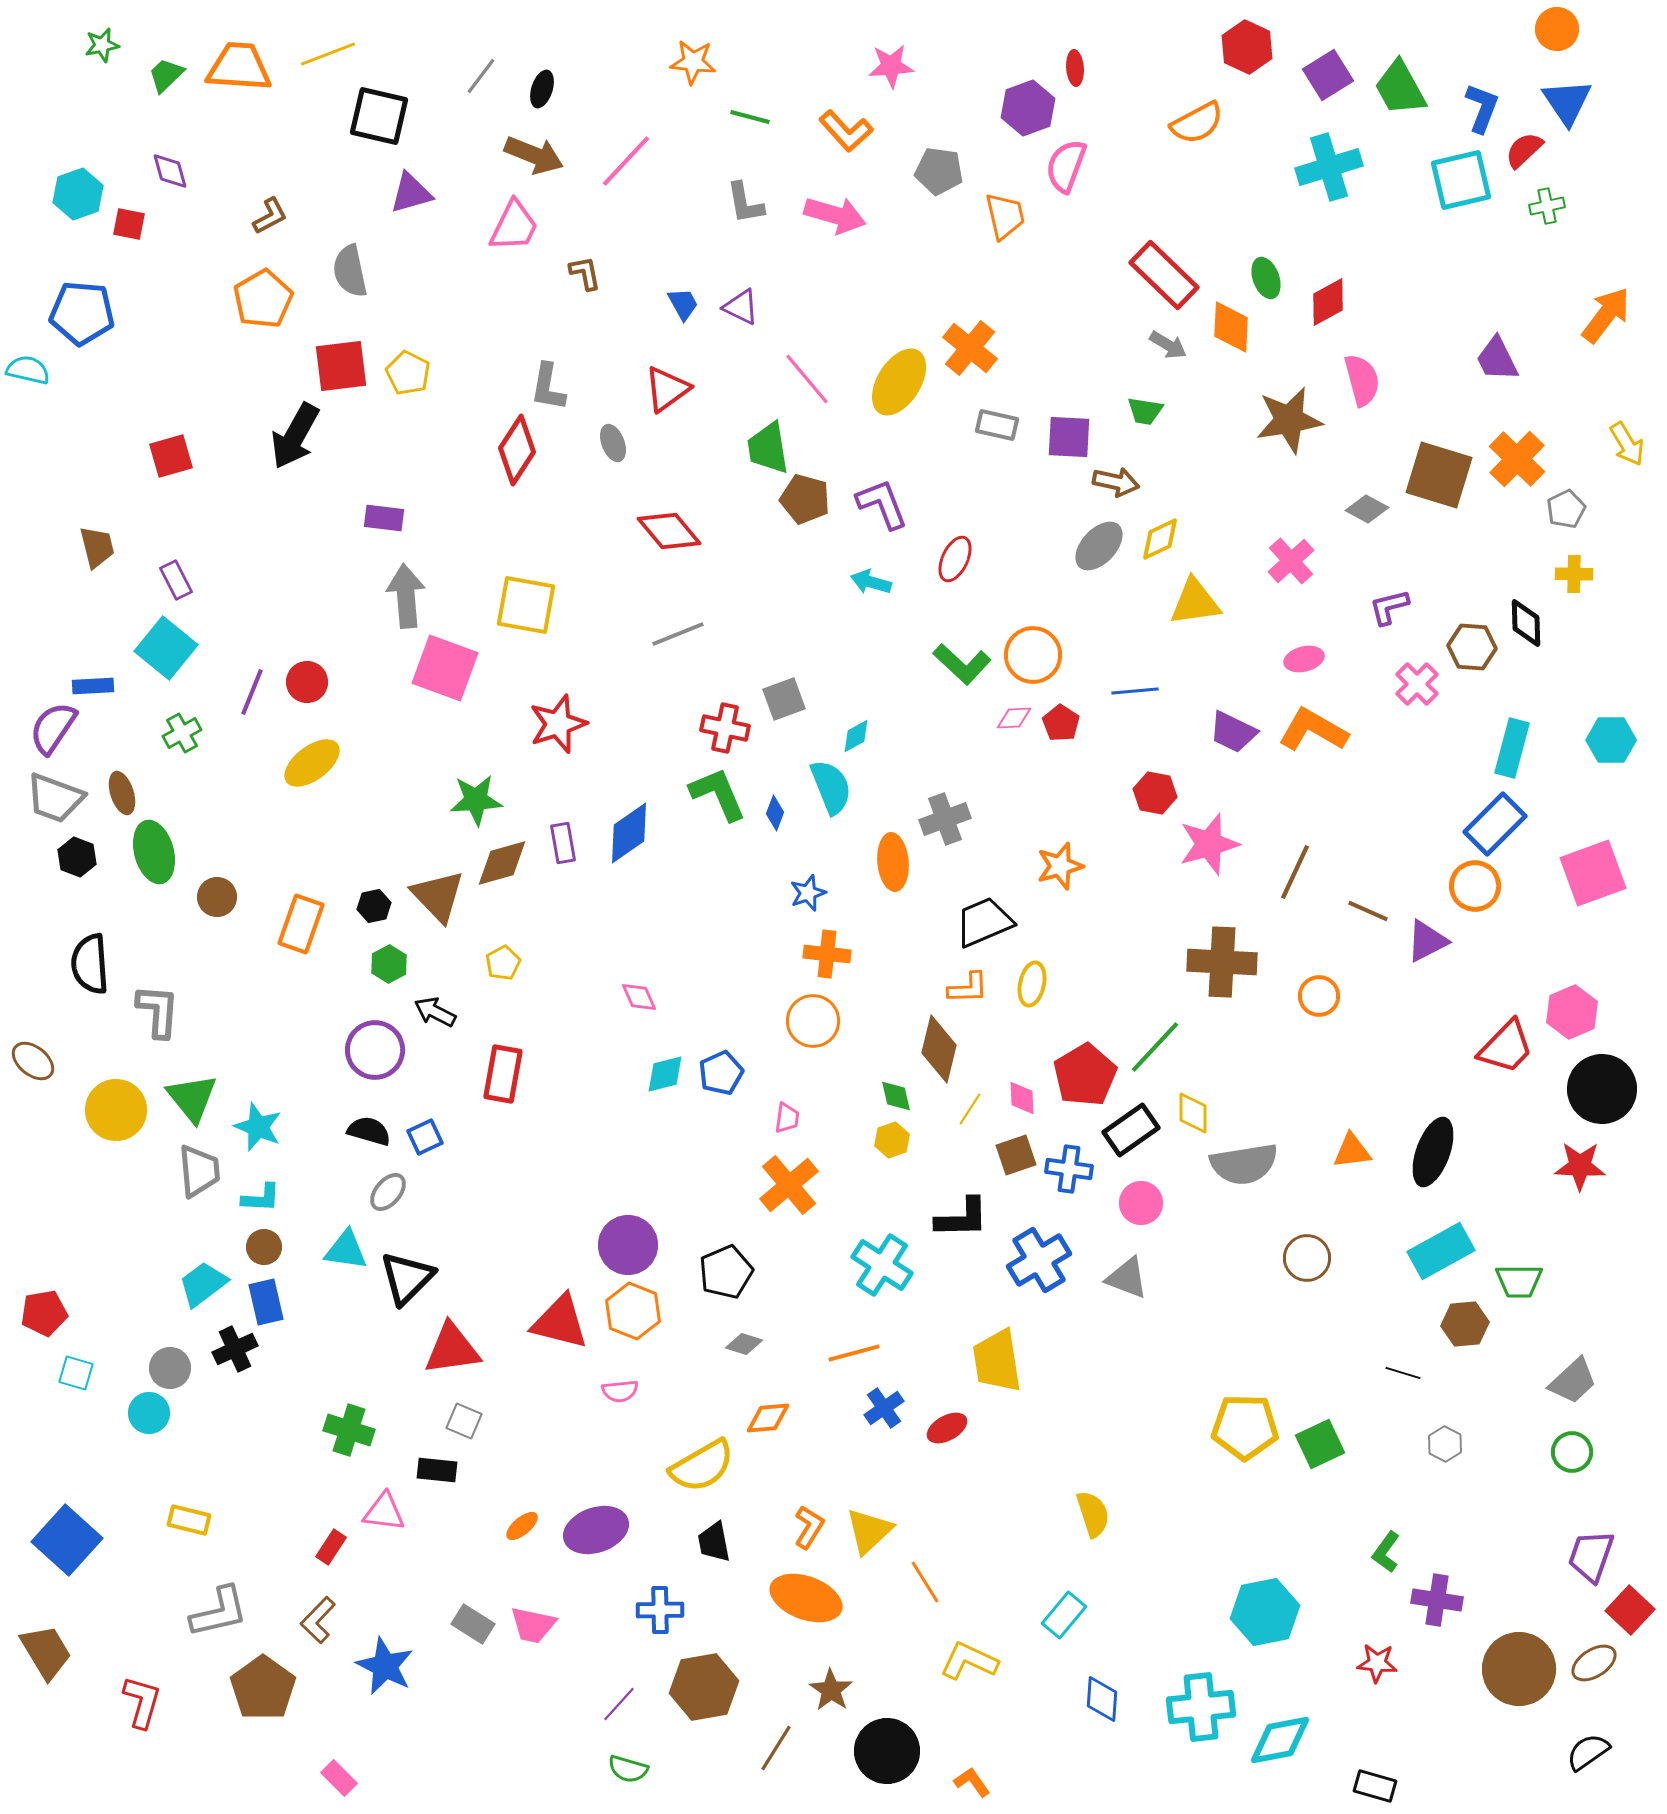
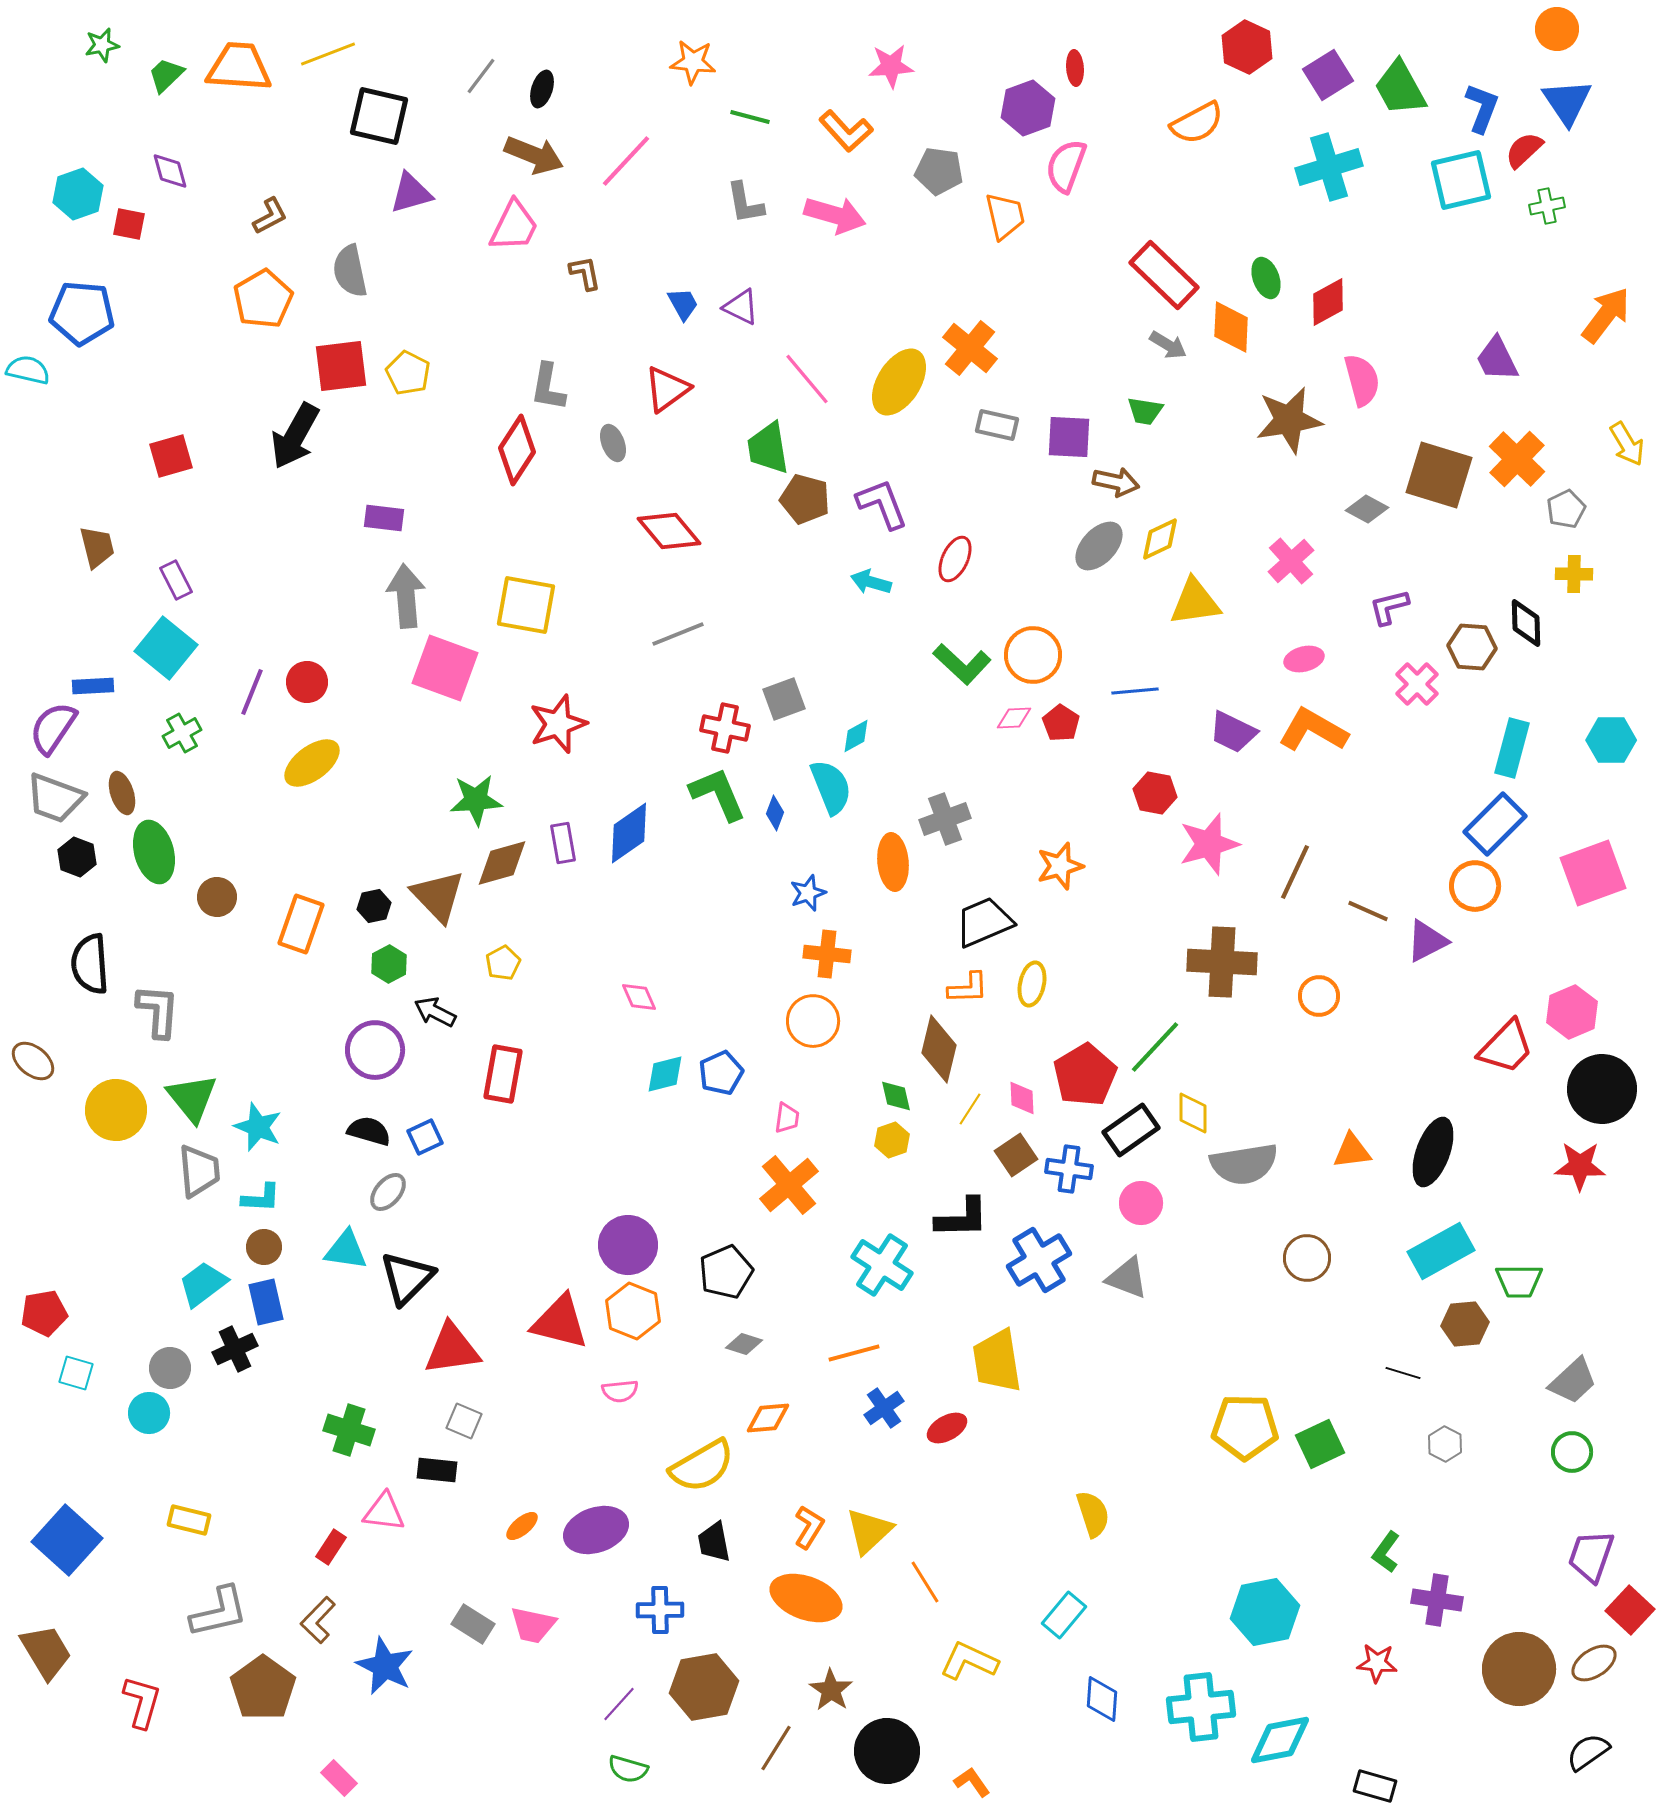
brown square at (1016, 1155): rotated 15 degrees counterclockwise
